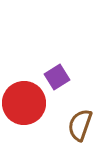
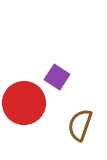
purple square: rotated 25 degrees counterclockwise
